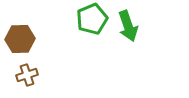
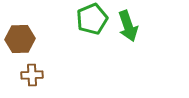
brown cross: moved 5 px right; rotated 15 degrees clockwise
